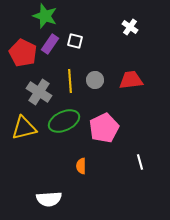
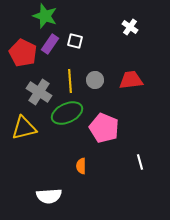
green ellipse: moved 3 px right, 8 px up
pink pentagon: rotated 24 degrees counterclockwise
white semicircle: moved 3 px up
